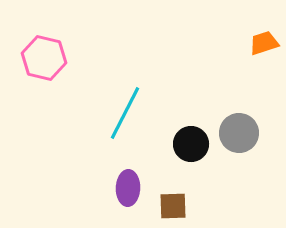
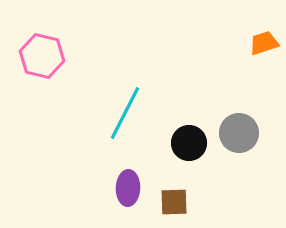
pink hexagon: moved 2 px left, 2 px up
black circle: moved 2 px left, 1 px up
brown square: moved 1 px right, 4 px up
